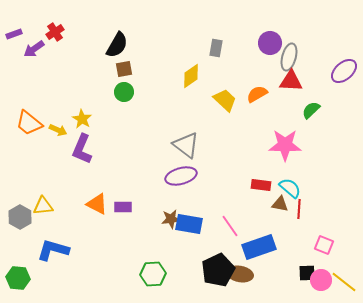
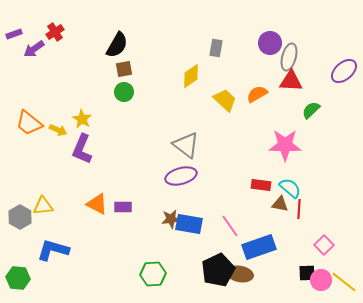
pink square at (324, 245): rotated 24 degrees clockwise
